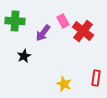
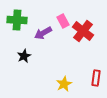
green cross: moved 2 px right, 1 px up
purple arrow: rotated 24 degrees clockwise
yellow star: rotated 21 degrees clockwise
